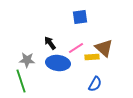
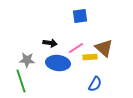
blue square: moved 1 px up
black arrow: rotated 136 degrees clockwise
yellow rectangle: moved 2 px left
